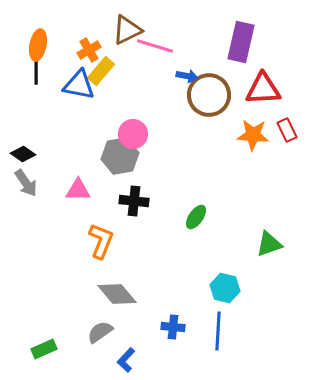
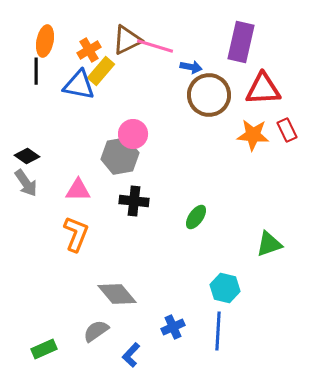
brown triangle: moved 10 px down
orange ellipse: moved 7 px right, 4 px up
blue arrow: moved 4 px right, 9 px up
black diamond: moved 4 px right, 2 px down
orange L-shape: moved 25 px left, 7 px up
blue cross: rotated 30 degrees counterclockwise
gray semicircle: moved 4 px left, 1 px up
blue L-shape: moved 5 px right, 5 px up
